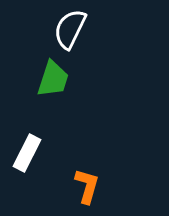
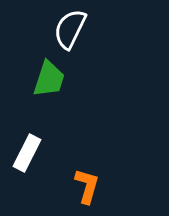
green trapezoid: moved 4 px left
